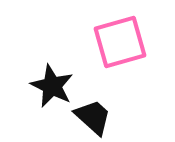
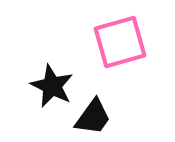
black trapezoid: rotated 84 degrees clockwise
